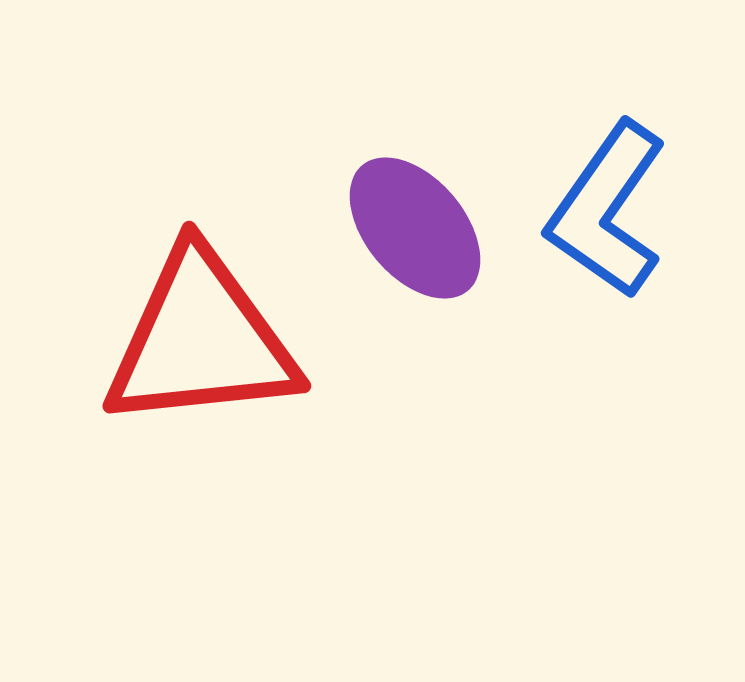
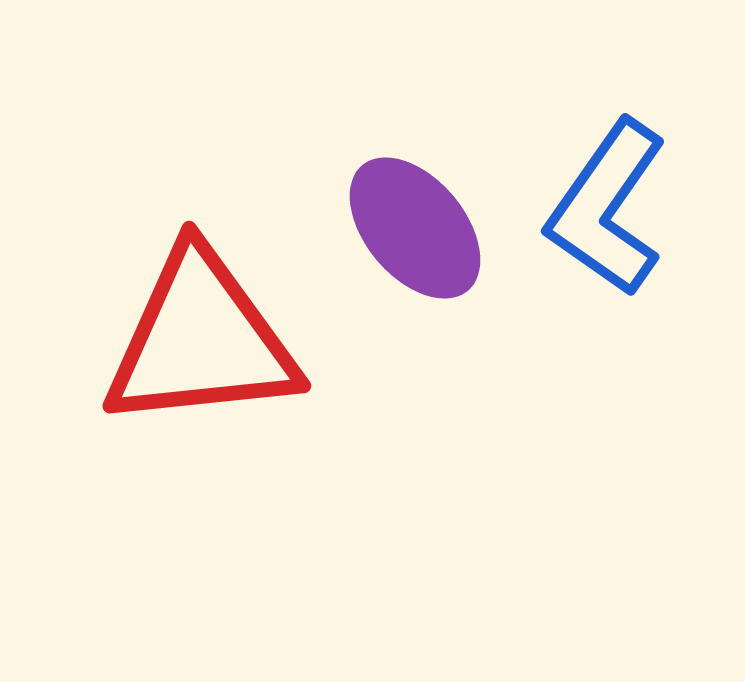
blue L-shape: moved 2 px up
